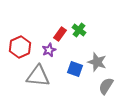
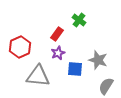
green cross: moved 10 px up
red rectangle: moved 3 px left
purple star: moved 9 px right, 3 px down
gray star: moved 1 px right, 2 px up
blue square: rotated 14 degrees counterclockwise
